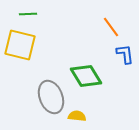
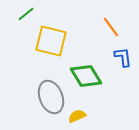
green line: moved 2 px left; rotated 36 degrees counterclockwise
yellow square: moved 31 px right, 4 px up
blue L-shape: moved 2 px left, 3 px down
yellow semicircle: rotated 30 degrees counterclockwise
